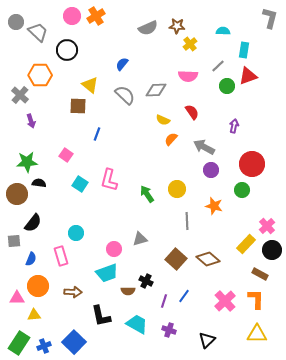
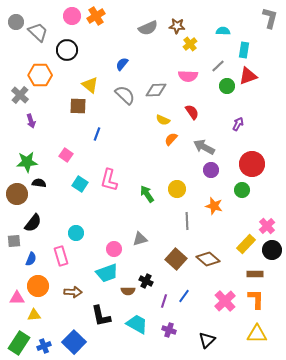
purple arrow at (234, 126): moved 4 px right, 2 px up; rotated 16 degrees clockwise
brown rectangle at (260, 274): moved 5 px left; rotated 28 degrees counterclockwise
